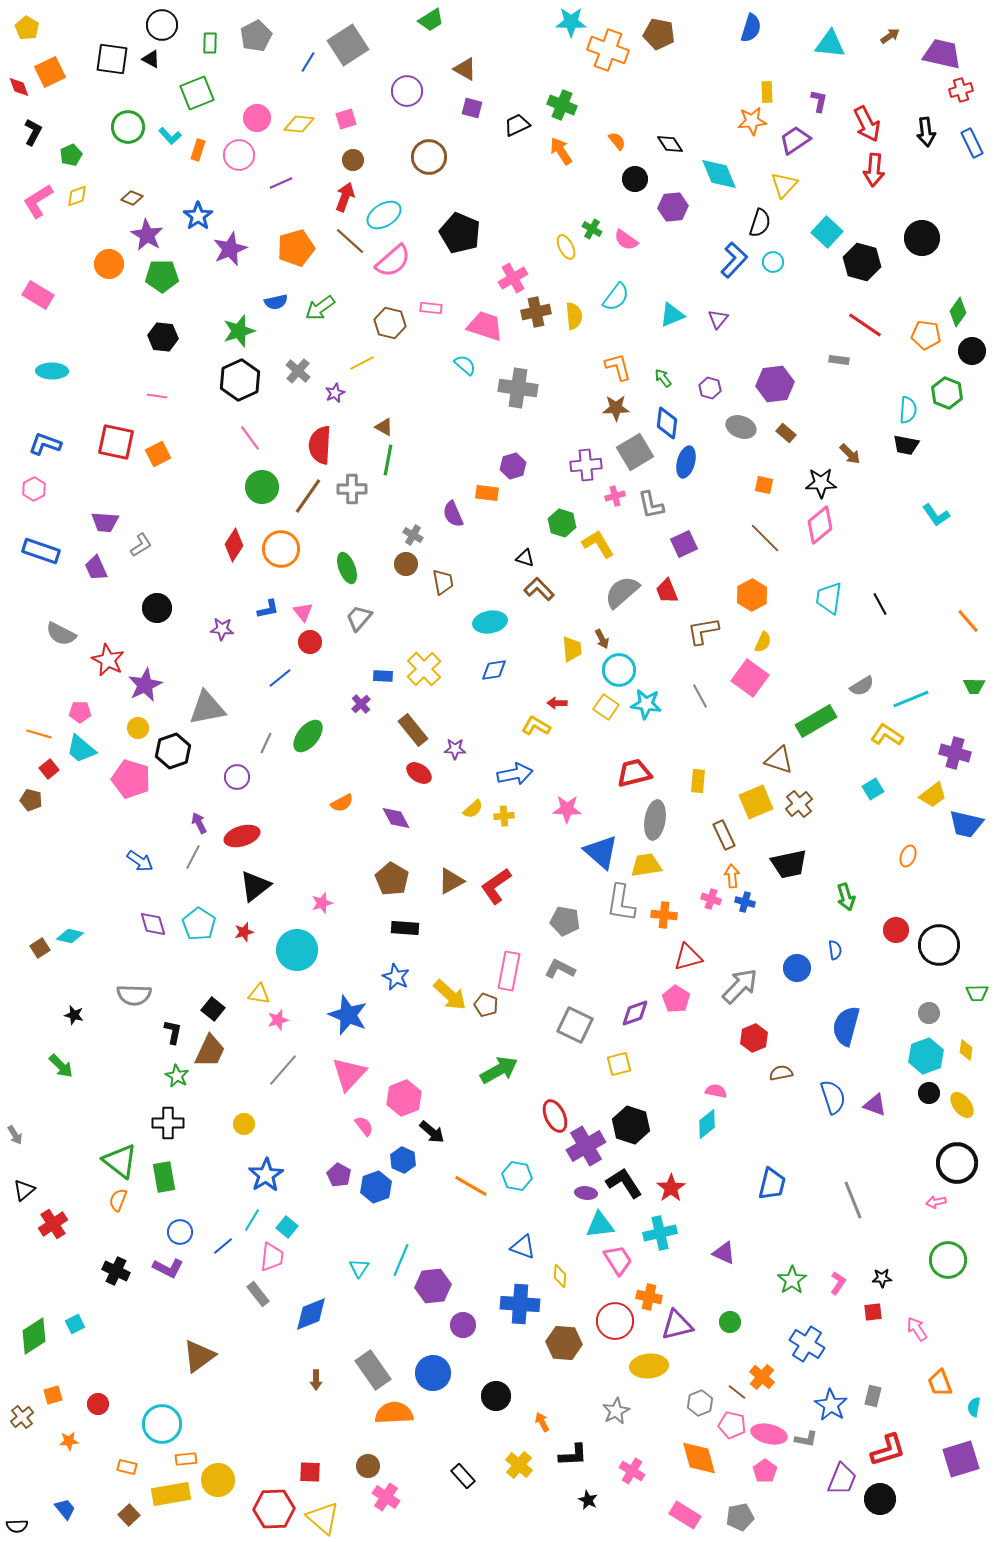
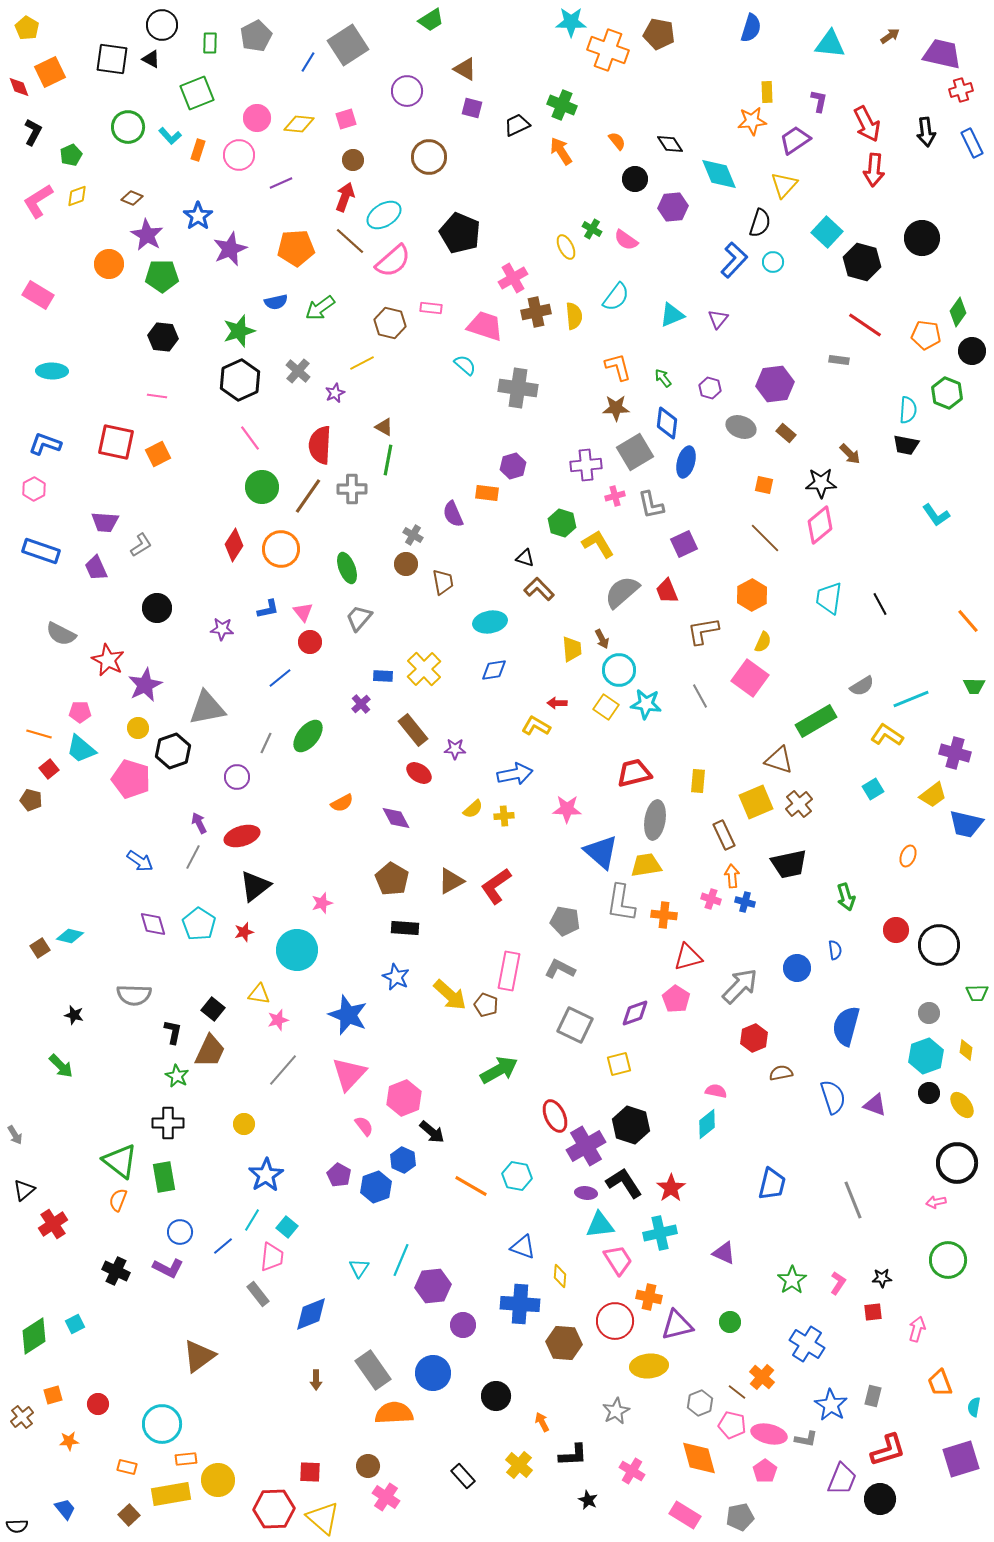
orange pentagon at (296, 248): rotated 12 degrees clockwise
pink arrow at (917, 1329): rotated 50 degrees clockwise
